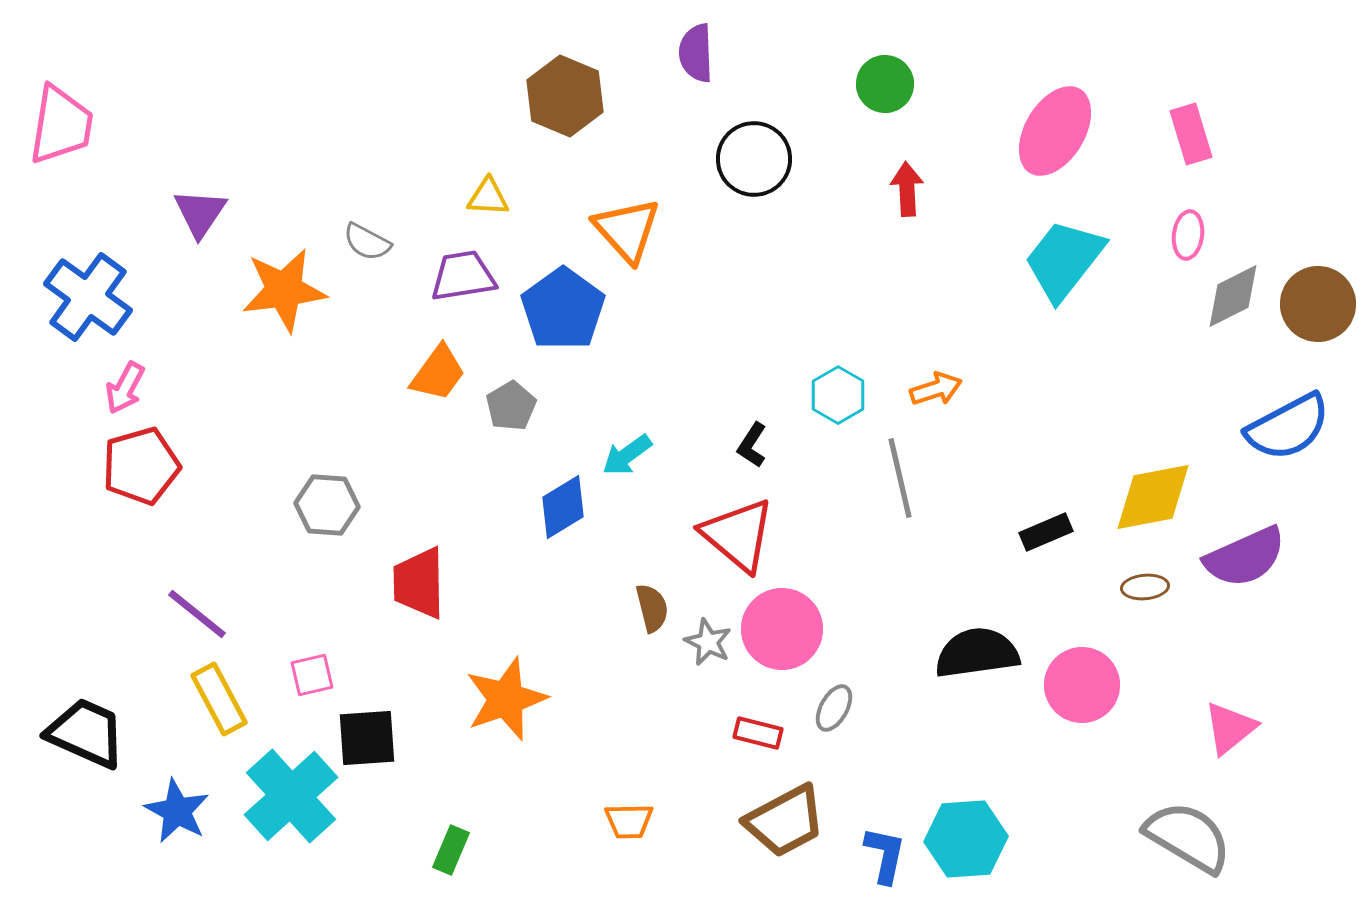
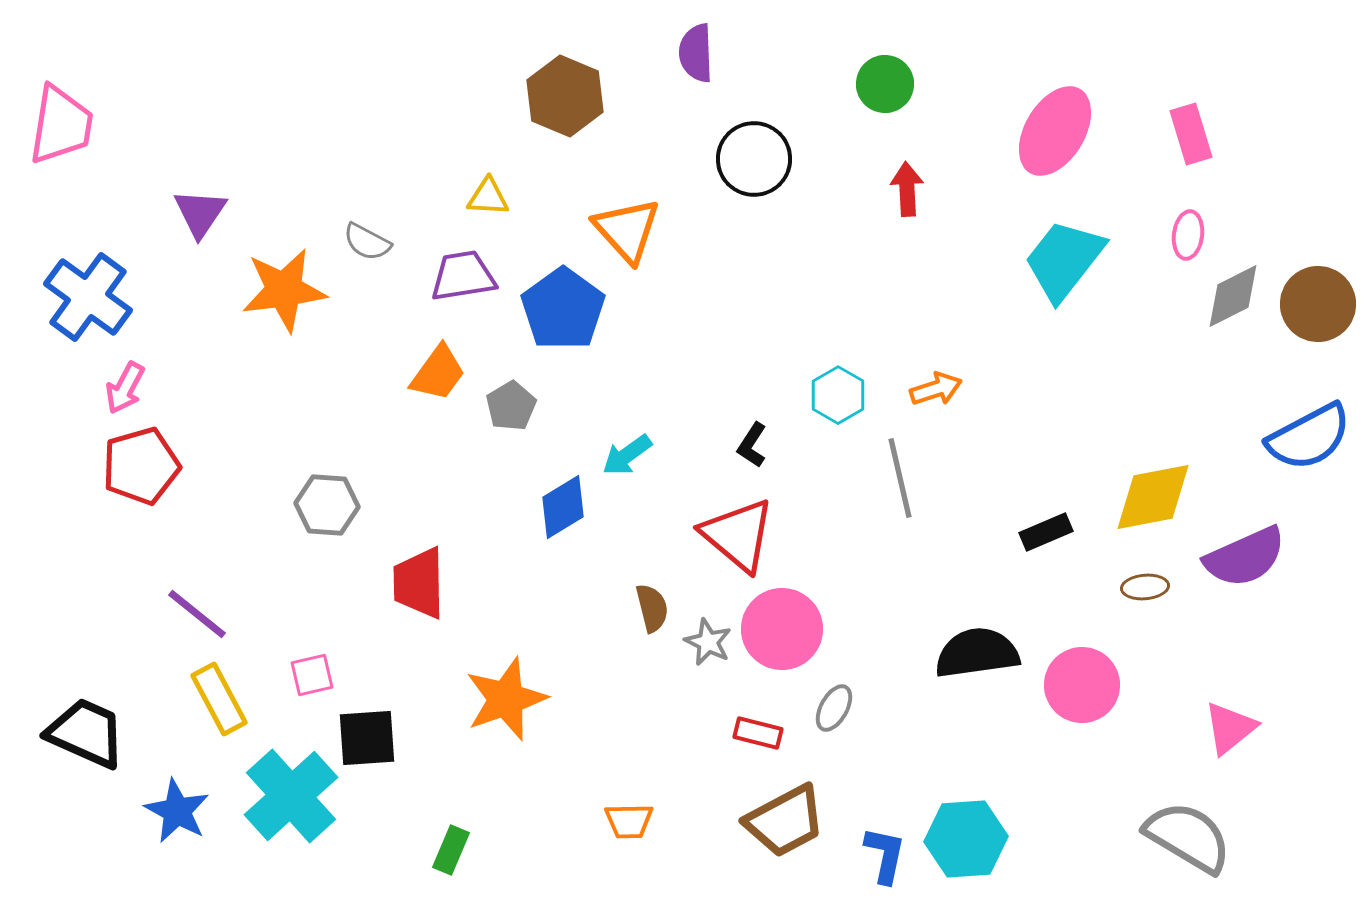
blue semicircle at (1288, 427): moved 21 px right, 10 px down
